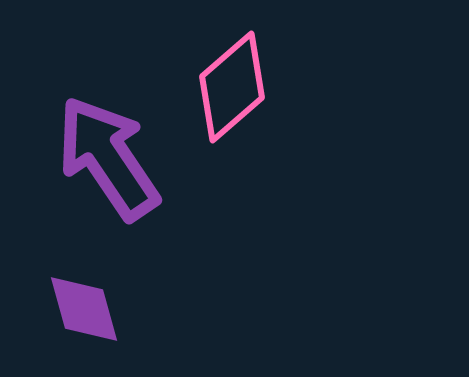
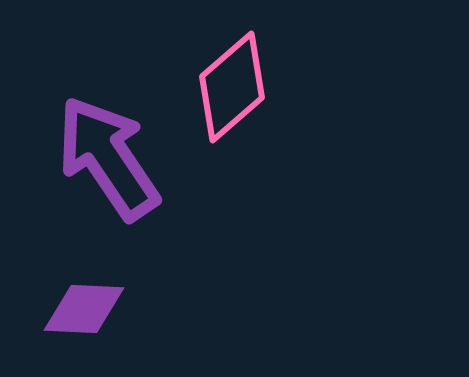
purple diamond: rotated 72 degrees counterclockwise
